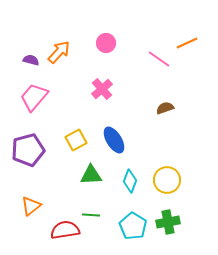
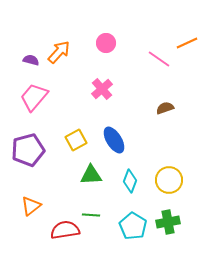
yellow circle: moved 2 px right
